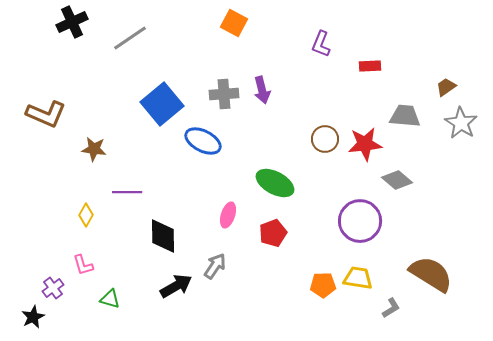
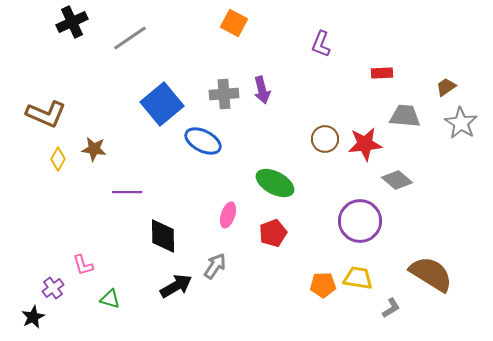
red rectangle: moved 12 px right, 7 px down
yellow diamond: moved 28 px left, 56 px up
